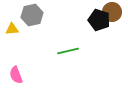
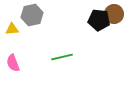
brown circle: moved 2 px right, 2 px down
black pentagon: rotated 10 degrees counterclockwise
green line: moved 6 px left, 6 px down
pink semicircle: moved 3 px left, 12 px up
